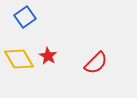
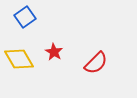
red star: moved 6 px right, 4 px up
